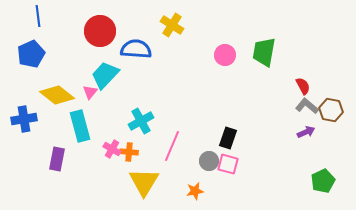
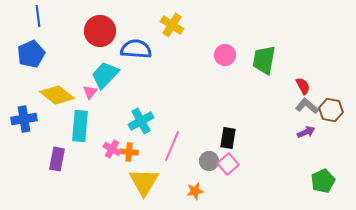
green trapezoid: moved 8 px down
cyan rectangle: rotated 20 degrees clockwise
black rectangle: rotated 10 degrees counterclockwise
pink square: rotated 35 degrees clockwise
